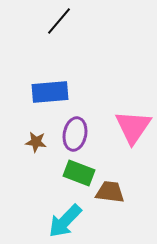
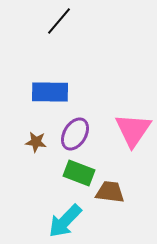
blue rectangle: rotated 6 degrees clockwise
pink triangle: moved 3 px down
purple ellipse: rotated 20 degrees clockwise
